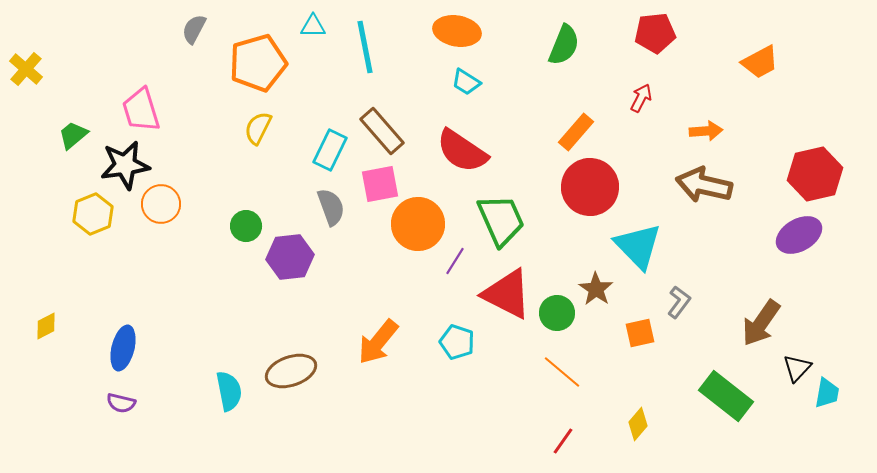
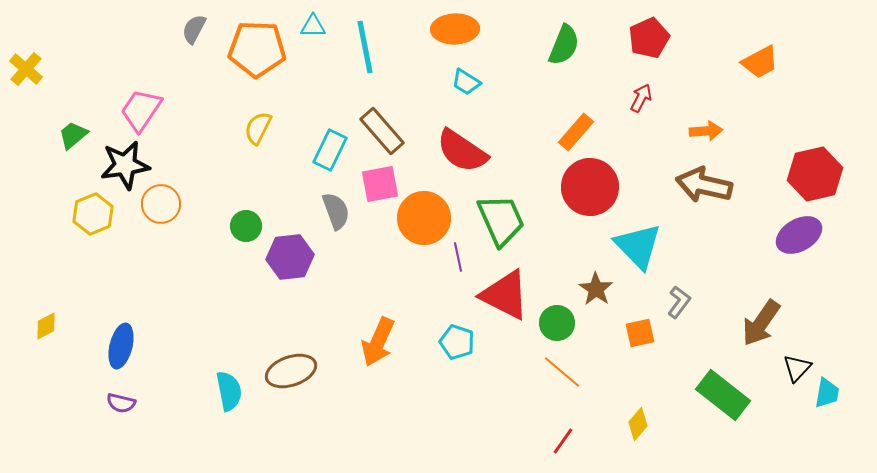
orange ellipse at (457, 31): moved 2 px left, 2 px up; rotated 12 degrees counterclockwise
red pentagon at (655, 33): moved 6 px left, 5 px down; rotated 18 degrees counterclockwise
orange pentagon at (258, 63): moved 1 px left, 14 px up; rotated 18 degrees clockwise
pink trapezoid at (141, 110): rotated 51 degrees clockwise
gray semicircle at (331, 207): moved 5 px right, 4 px down
orange circle at (418, 224): moved 6 px right, 6 px up
purple line at (455, 261): moved 3 px right, 4 px up; rotated 44 degrees counterclockwise
red triangle at (507, 294): moved 2 px left, 1 px down
green circle at (557, 313): moved 10 px down
orange arrow at (378, 342): rotated 15 degrees counterclockwise
blue ellipse at (123, 348): moved 2 px left, 2 px up
green rectangle at (726, 396): moved 3 px left, 1 px up
